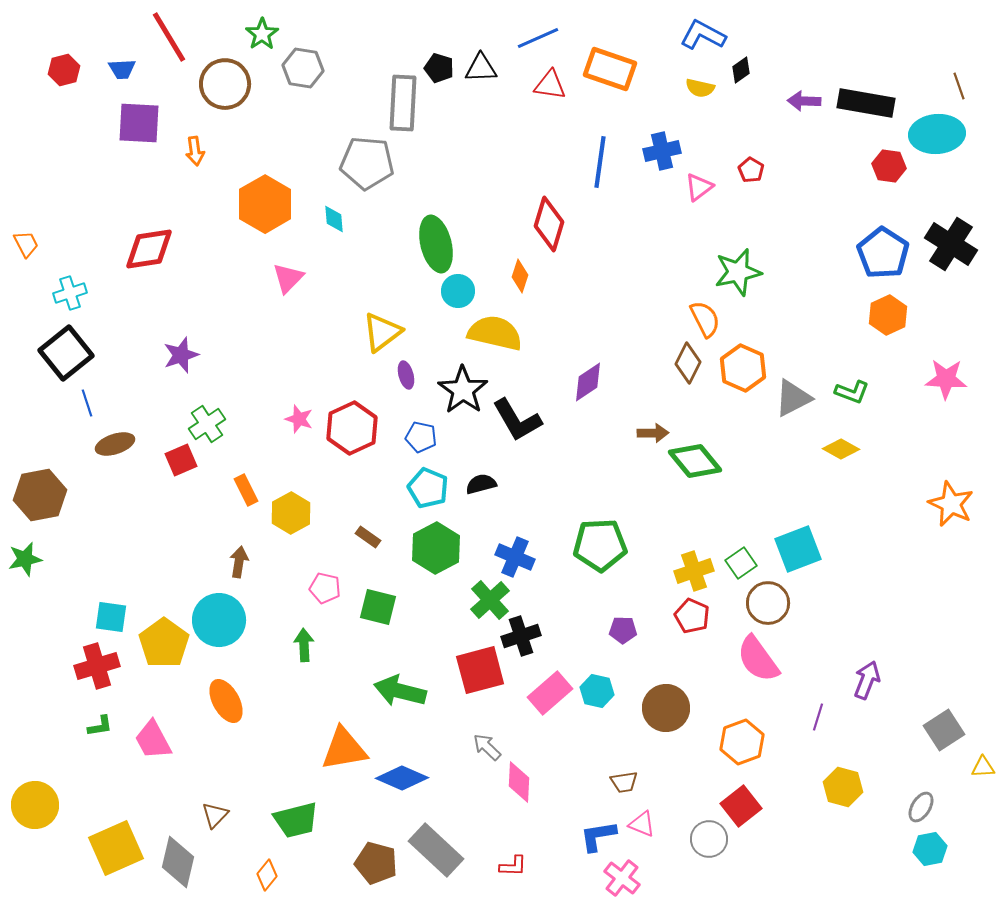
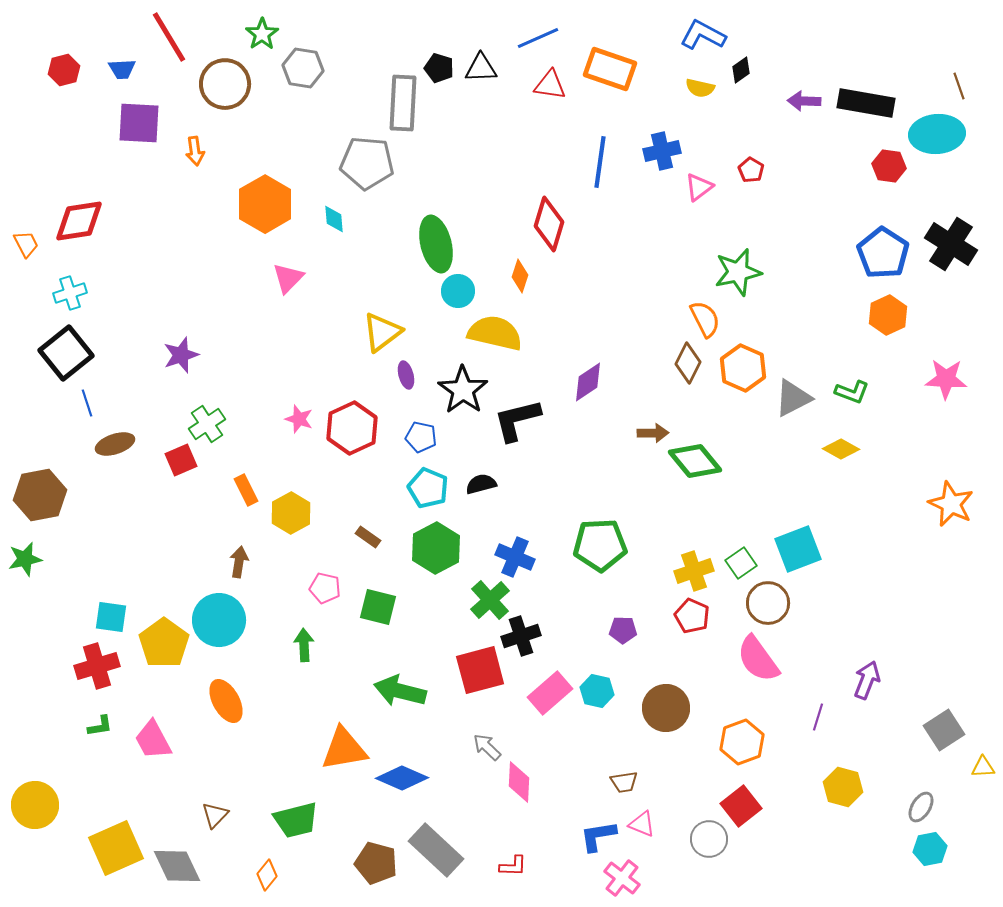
red diamond at (149, 249): moved 70 px left, 28 px up
black L-shape at (517, 420): rotated 106 degrees clockwise
gray diamond at (178, 862): moved 1 px left, 4 px down; rotated 39 degrees counterclockwise
